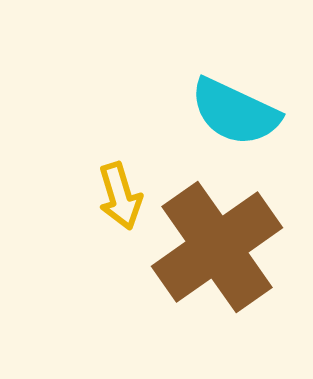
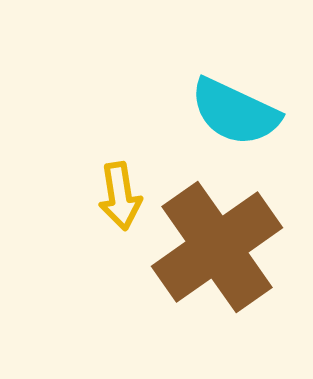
yellow arrow: rotated 8 degrees clockwise
